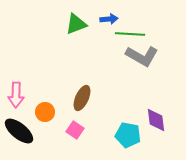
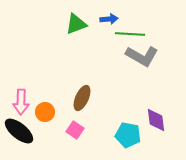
pink arrow: moved 5 px right, 7 px down
